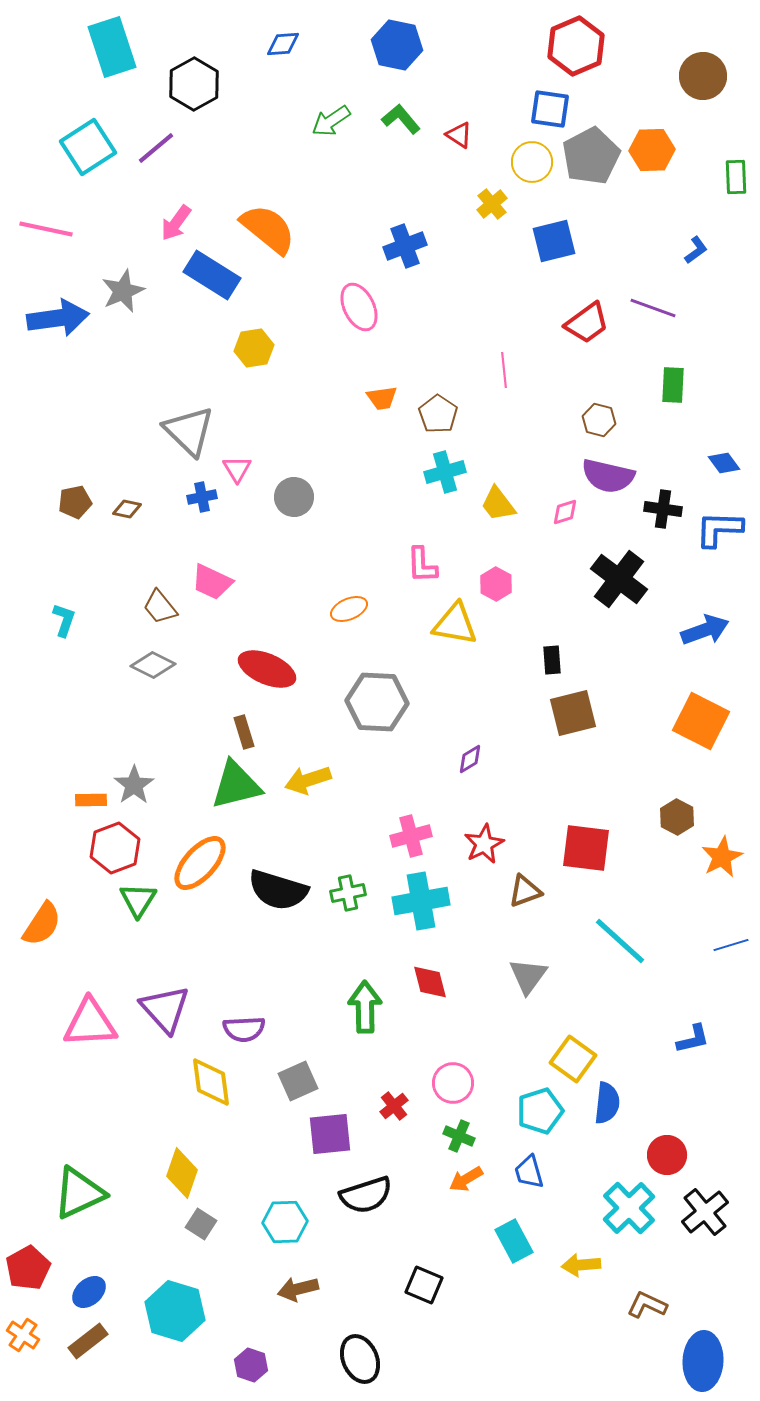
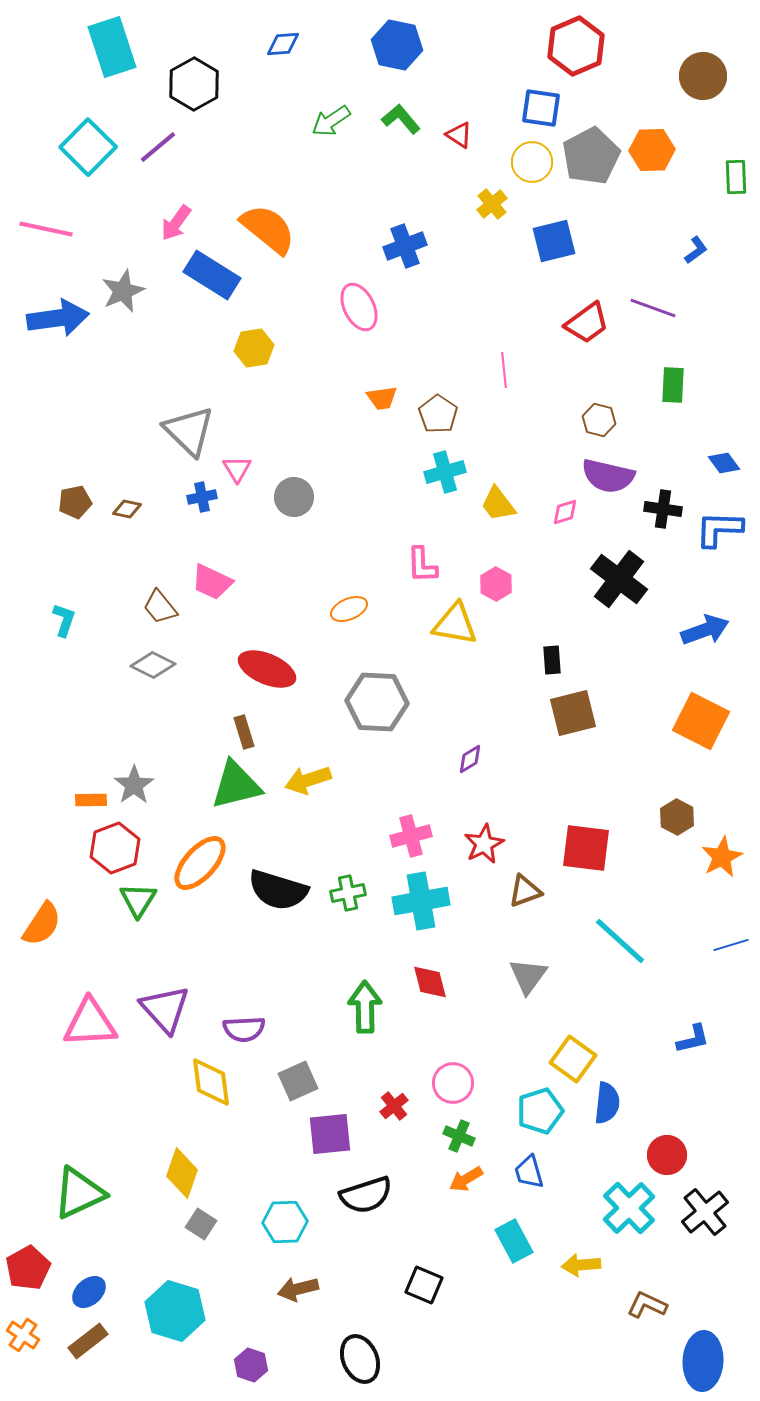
blue square at (550, 109): moved 9 px left, 1 px up
cyan square at (88, 147): rotated 12 degrees counterclockwise
purple line at (156, 148): moved 2 px right, 1 px up
